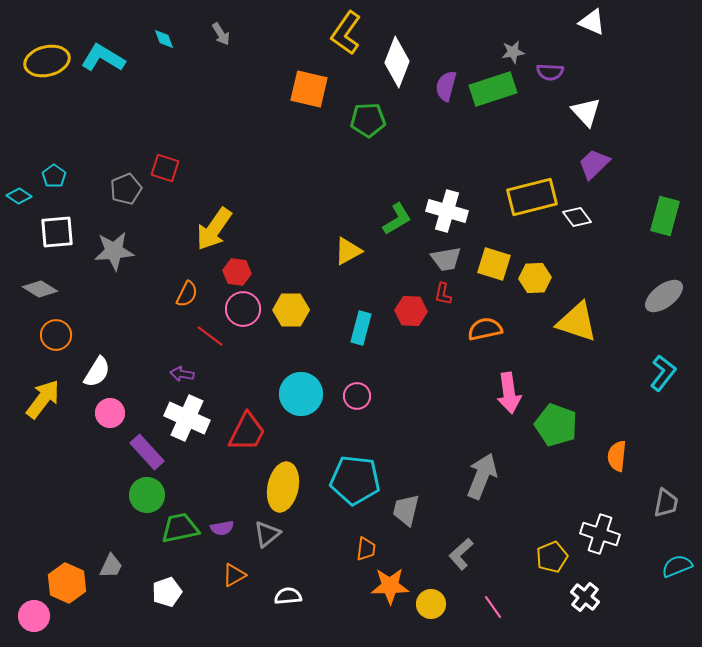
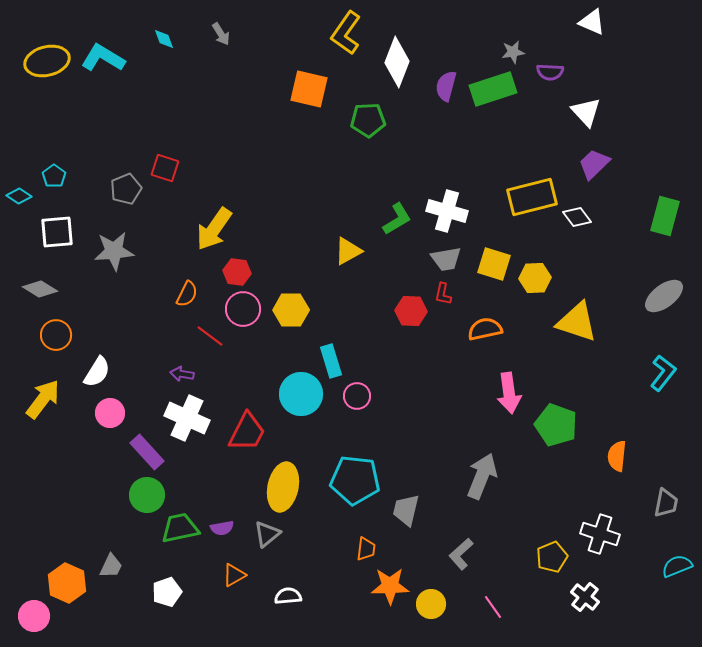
cyan rectangle at (361, 328): moved 30 px left, 33 px down; rotated 32 degrees counterclockwise
